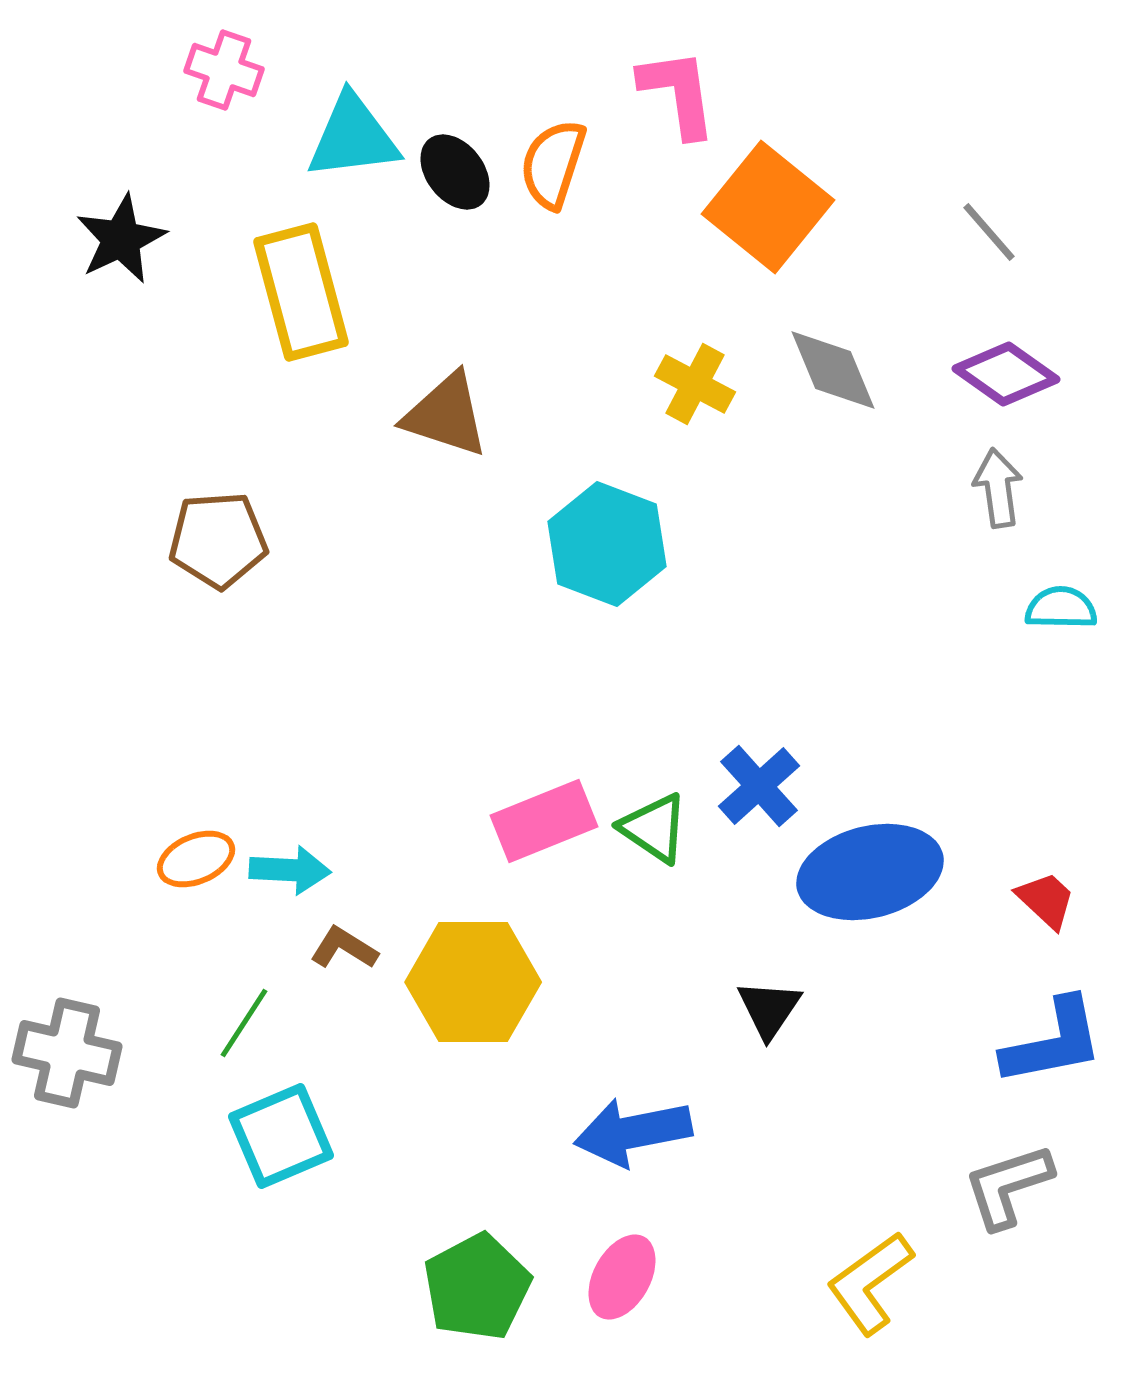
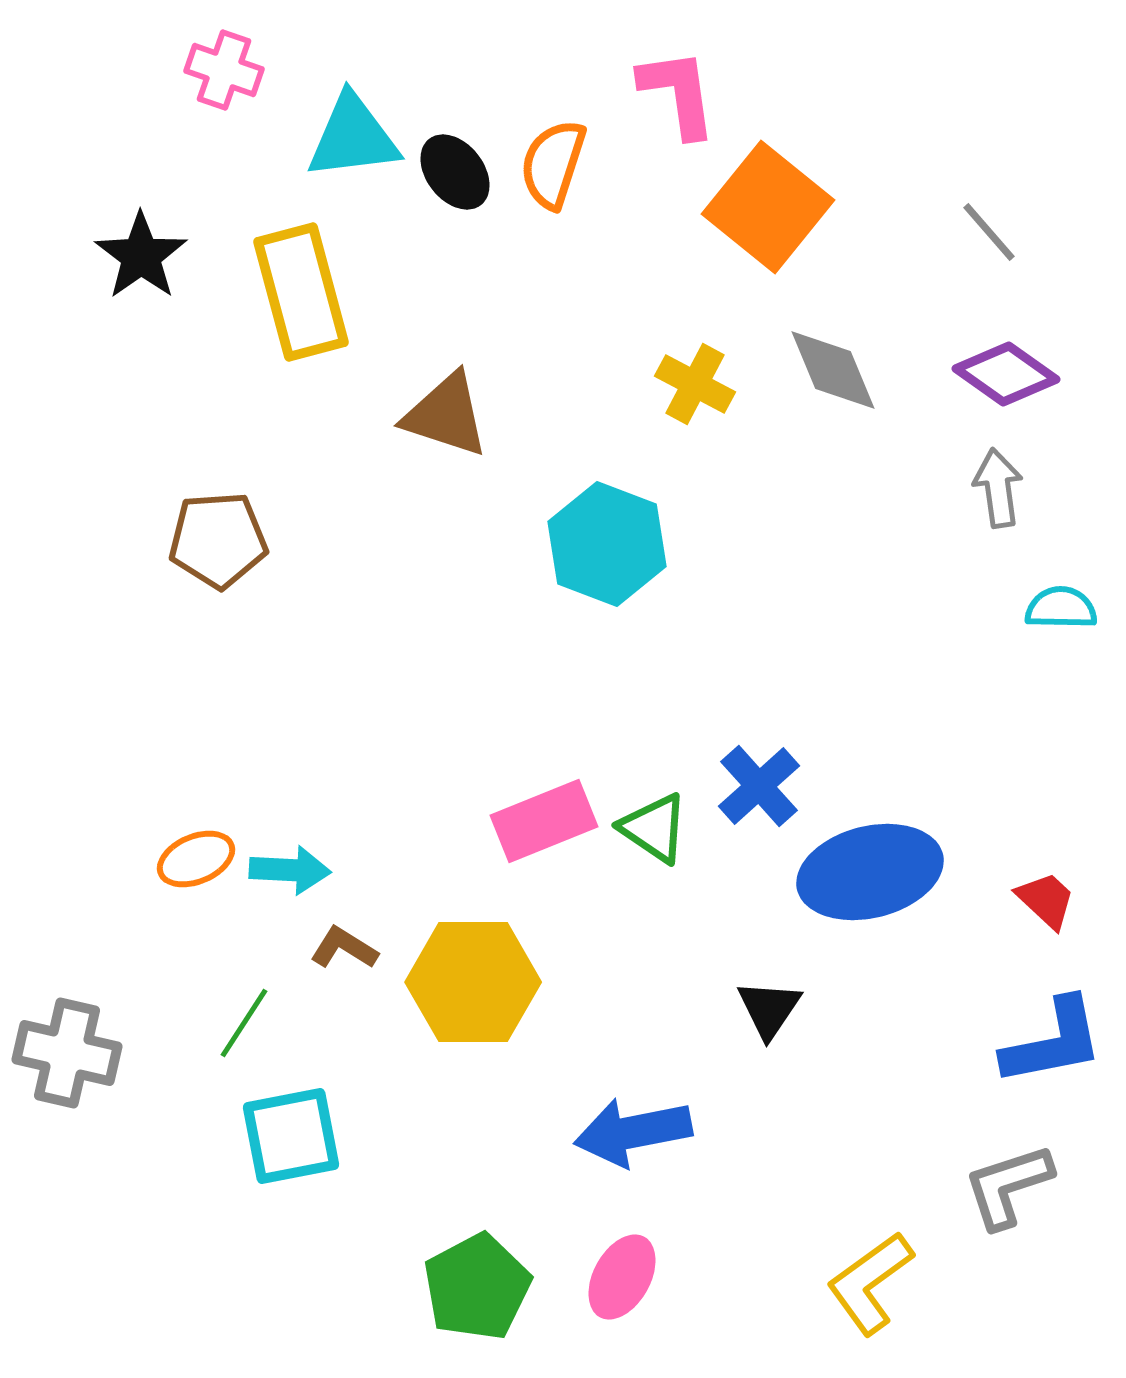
black star: moved 20 px right, 17 px down; rotated 10 degrees counterclockwise
cyan square: moved 10 px right; rotated 12 degrees clockwise
